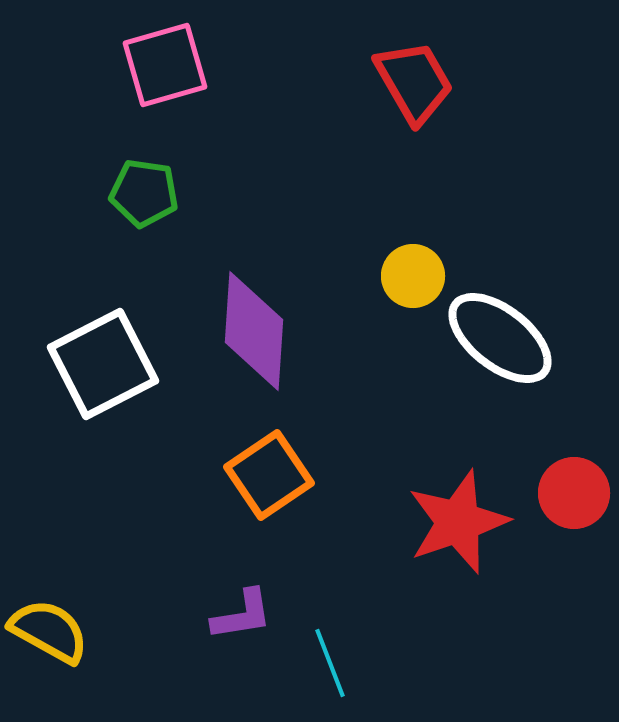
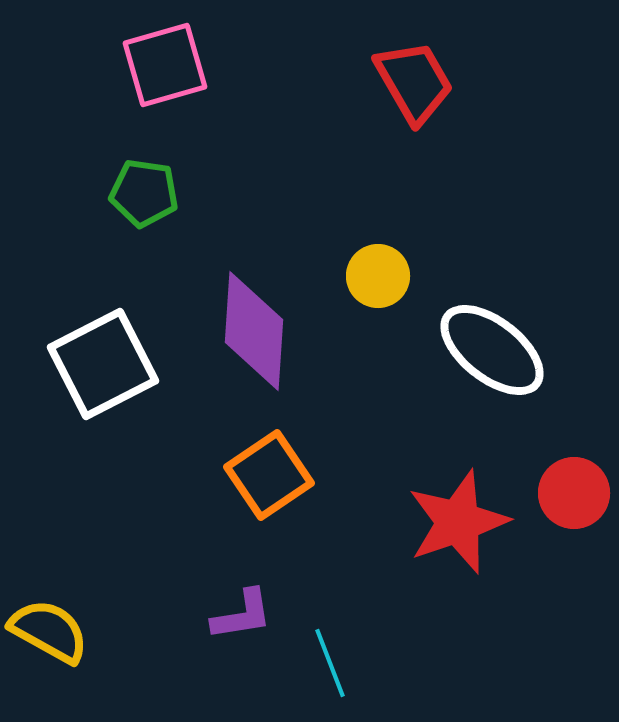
yellow circle: moved 35 px left
white ellipse: moved 8 px left, 12 px down
